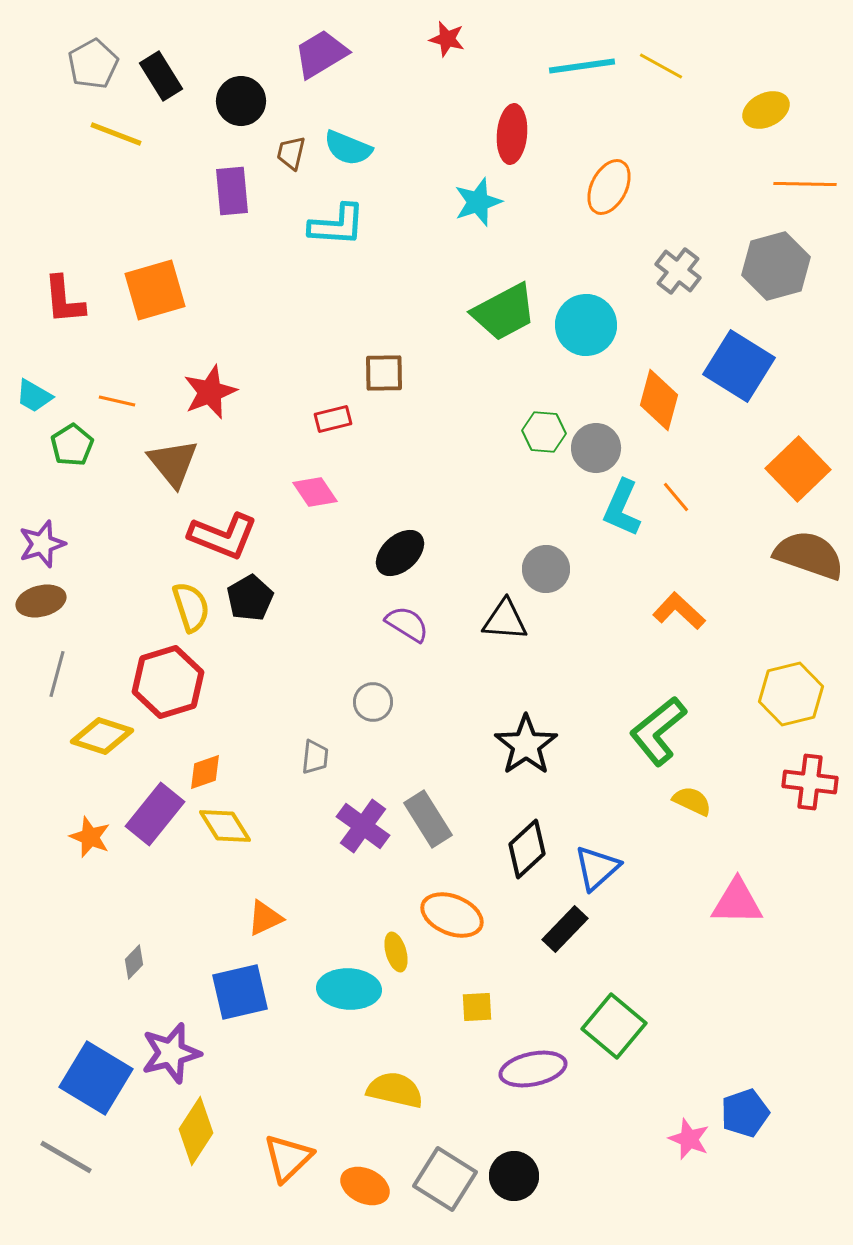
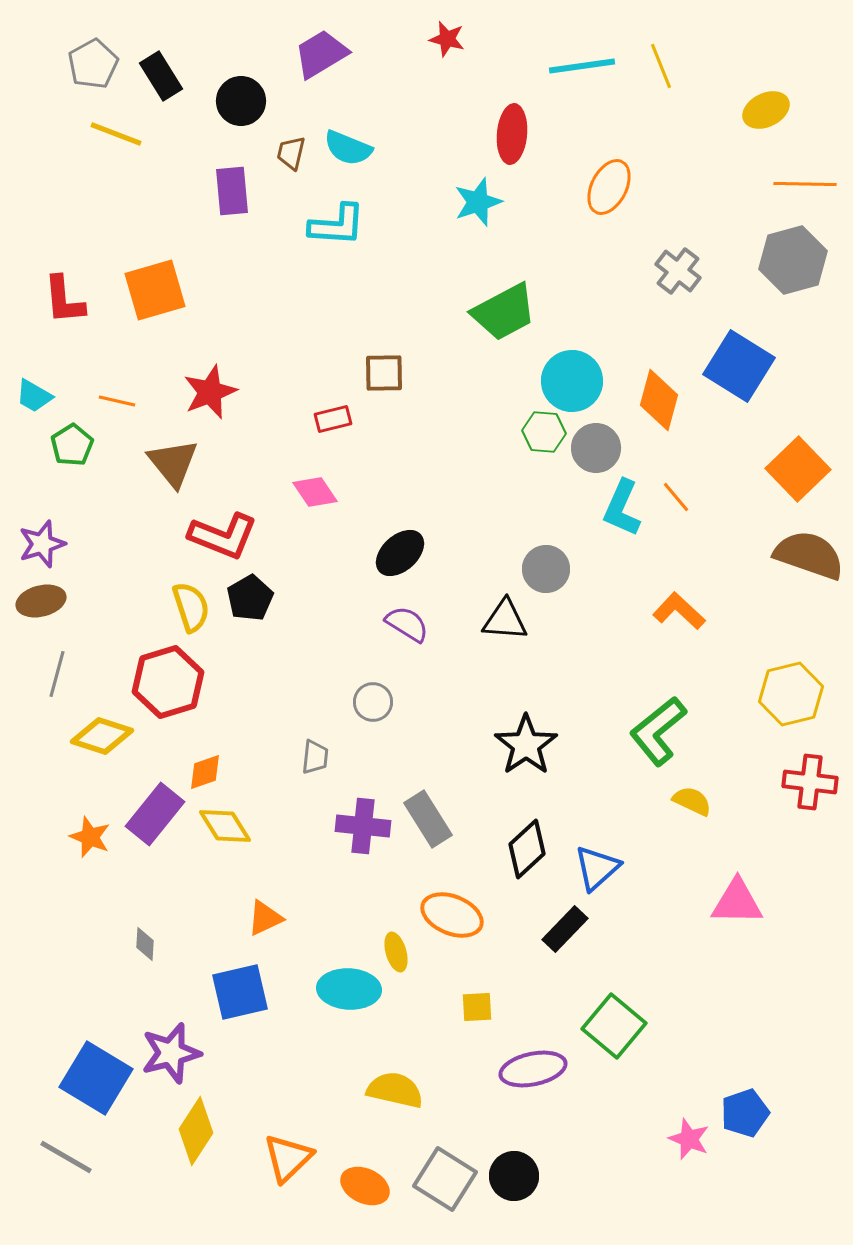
yellow line at (661, 66): rotated 39 degrees clockwise
gray hexagon at (776, 266): moved 17 px right, 6 px up
cyan circle at (586, 325): moved 14 px left, 56 px down
purple cross at (363, 826): rotated 30 degrees counterclockwise
gray diamond at (134, 962): moved 11 px right, 18 px up; rotated 40 degrees counterclockwise
